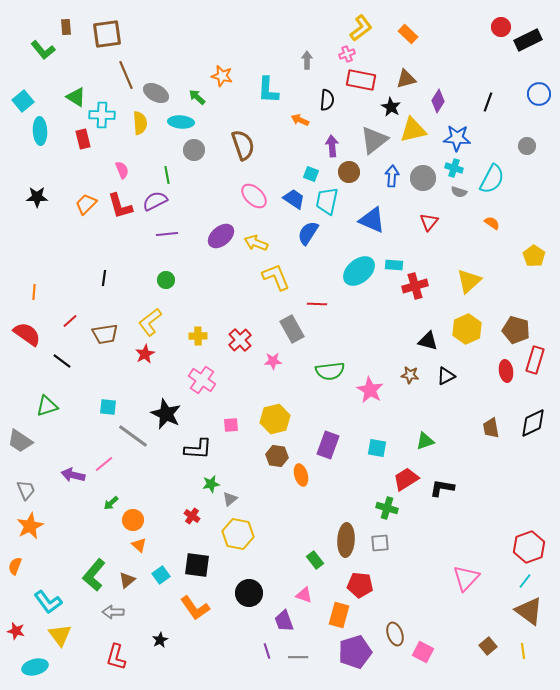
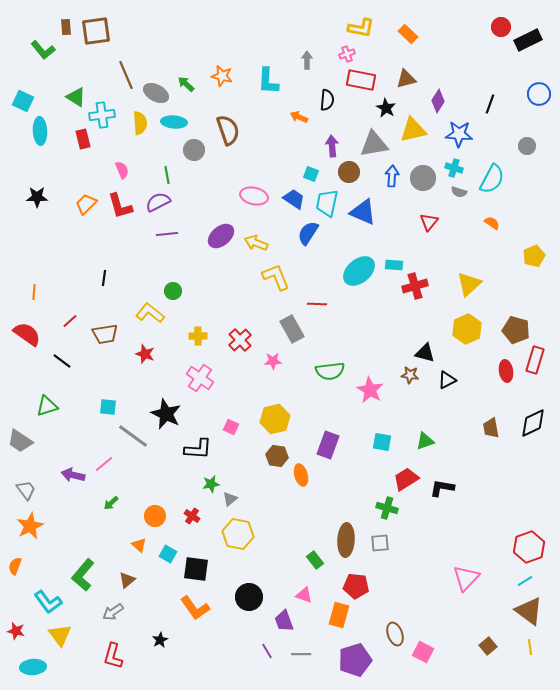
yellow L-shape at (361, 28): rotated 48 degrees clockwise
brown square at (107, 34): moved 11 px left, 3 px up
cyan L-shape at (268, 90): moved 9 px up
green arrow at (197, 97): moved 11 px left, 13 px up
cyan square at (23, 101): rotated 25 degrees counterclockwise
black line at (488, 102): moved 2 px right, 2 px down
black star at (391, 107): moved 5 px left, 1 px down
cyan cross at (102, 115): rotated 10 degrees counterclockwise
orange arrow at (300, 120): moved 1 px left, 3 px up
cyan ellipse at (181, 122): moved 7 px left
blue star at (457, 138): moved 2 px right, 4 px up
gray triangle at (374, 140): moved 4 px down; rotated 28 degrees clockwise
brown semicircle at (243, 145): moved 15 px left, 15 px up
pink ellipse at (254, 196): rotated 32 degrees counterclockwise
purple semicircle at (155, 201): moved 3 px right, 1 px down
cyan trapezoid at (327, 201): moved 2 px down
blue triangle at (372, 220): moved 9 px left, 8 px up
yellow pentagon at (534, 256): rotated 15 degrees clockwise
green circle at (166, 280): moved 7 px right, 11 px down
yellow triangle at (469, 281): moved 3 px down
yellow L-shape at (150, 322): moved 9 px up; rotated 76 degrees clockwise
black triangle at (428, 341): moved 3 px left, 12 px down
red star at (145, 354): rotated 24 degrees counterclockwise
black triangle at (446, 376): moved 1 px right, 4 px down
pink cross at (202, 380): moved 2 px left, 2 px up
pink square at (231, 425): moved 2 px down; rotated 28 degrees clockwise
cyan square at (377, 448): moved 5 px right, 6 px up
gray trapezoid at (26, 490): rotated 15 degrees counterclockwise
orange circle at (133, 520): moved 22 px right, 4 px up
black square at (197, 565): moved 1 px left, 4 px down
green L-shape at (94, 575): moved 11 px left
cyan square at (161, 575): moved 7 px right, 21 px up; rotated 24 degrees counterclockwise
cyan line at (525, 581): rotated 21 degrees clockwise
red pentagon at (360, 585): moved 4 px left, 1 px down
black circle at (249, 593): moved 4 px down
gray arrow at (113, 612): rotated 35 degrees counterclockwise
purple line at (267, 651): rotated 14 degrees counterclockwise
yellow line at (523, 651): moved 7 px right, 4 px up
purple pentagon at (355, 652): moved 8 px down
red L-shape at (116, 657): moved 3 px left, 1 px up
gray line at (298, 657): moved 3 px right, 3 px up
cyan ellipse at (35, 667): moved 2 px left; rotated 10 degrees clockwise
